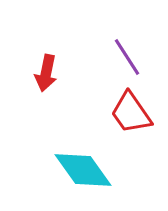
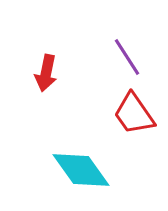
red trapezoid: moved 3 px right, 1 px down
cyan diamond: moved 2 px left
